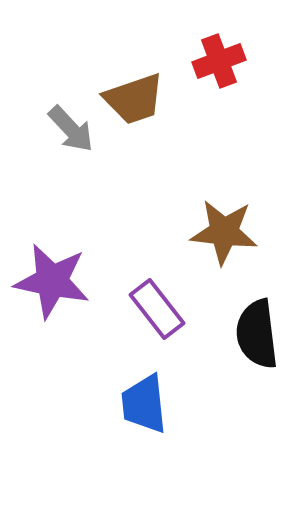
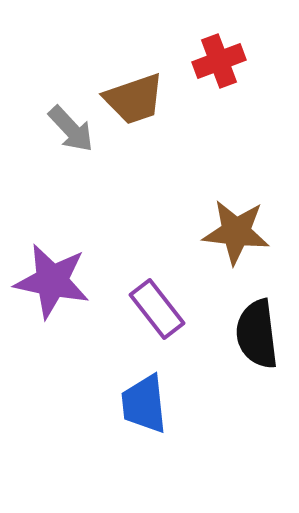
brown star: moved 12 px right
